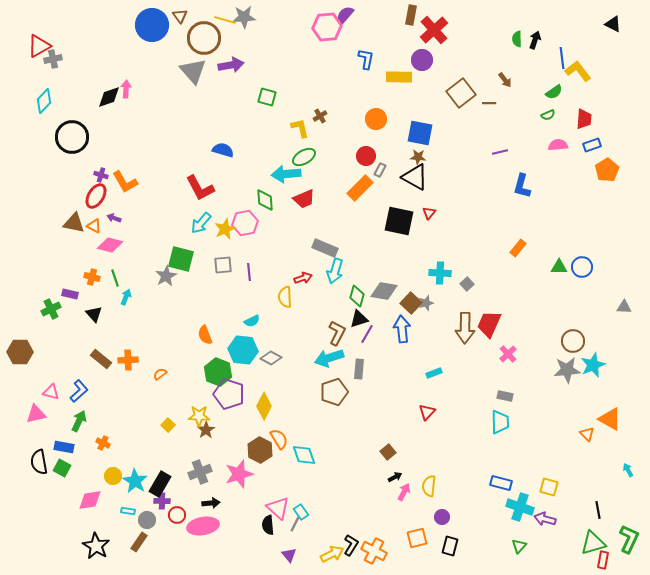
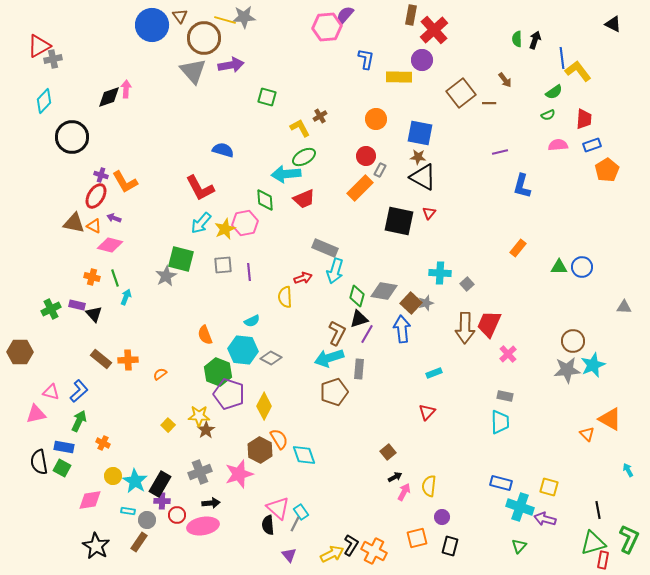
yellow L-shape at (300, 128): rotated 15 degrees counterclockwise
black triangle at (415, 177): moved 8 px right
purple rectangle at (70, 294): moved 7 px right, 11 px down
